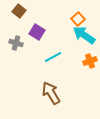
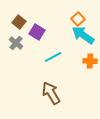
brown square: moved 11 px down
cyan arrow: moved 1 px left
gray cross: rotated 24 degrees clockwise
orange cross: rotated 24 degrees clockwise
